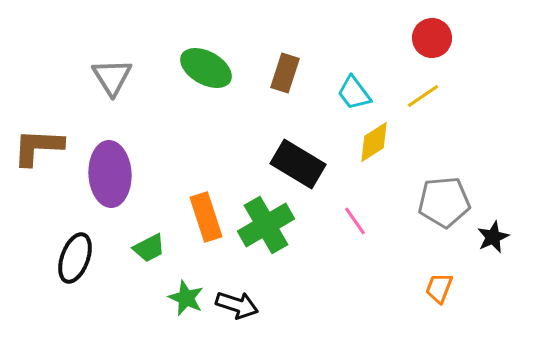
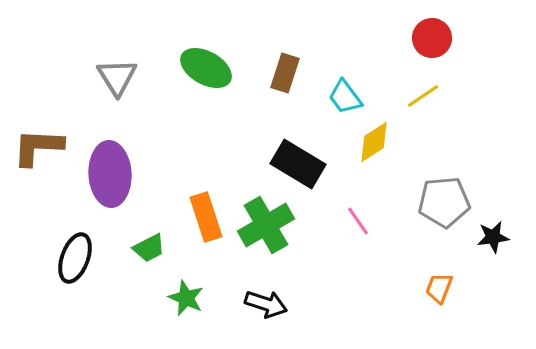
gray triangle: moved 5 px right
cyan trapezoid: moved 9 px left, 4 px down
pink line: moved 3 px right
black star: rotated 16 degrees clockwise
black arrow: moved 29 px right, 1 px up
